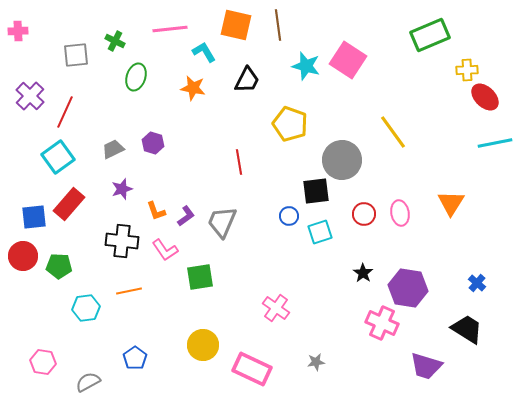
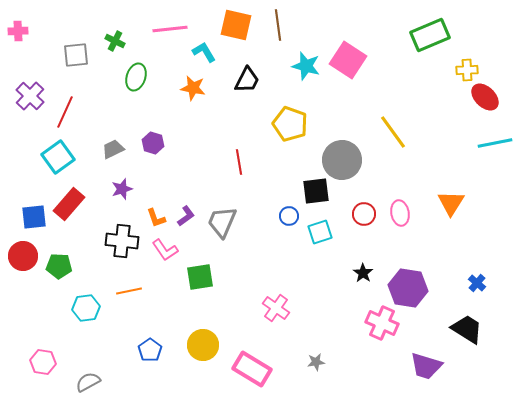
orange L-shape at (156, 211): moved 7 px down
blue pentagon at (135, 358): moved 15 px right, 8 px up
pink rectangle at (252, 369): rotated 6 degrees clockwise
